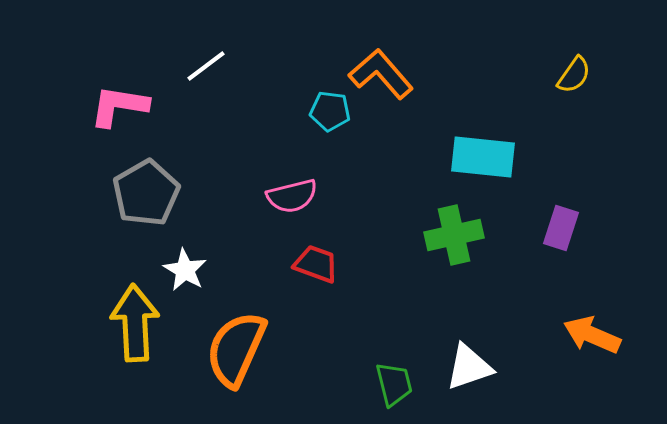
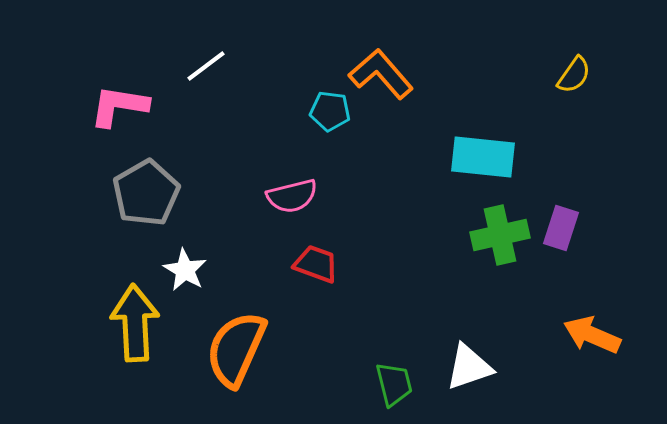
green cross: moved 46 px right
